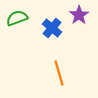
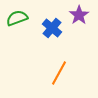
orange line: rotated 45 degrees clockwise
